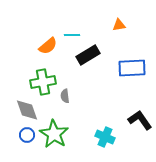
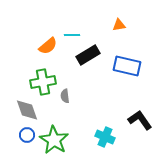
blue rectangle: moved 5 px left, 2 px up; rotated 16 degrees clockwise
green star: moved 6 px down
